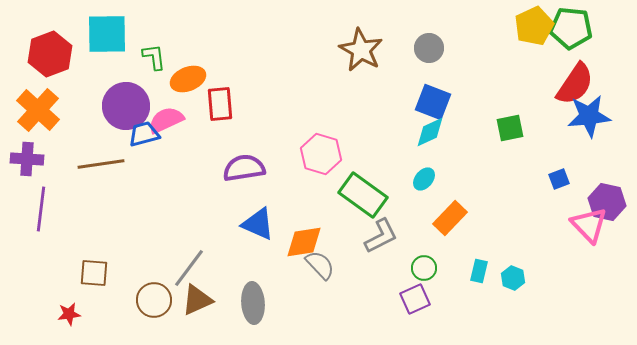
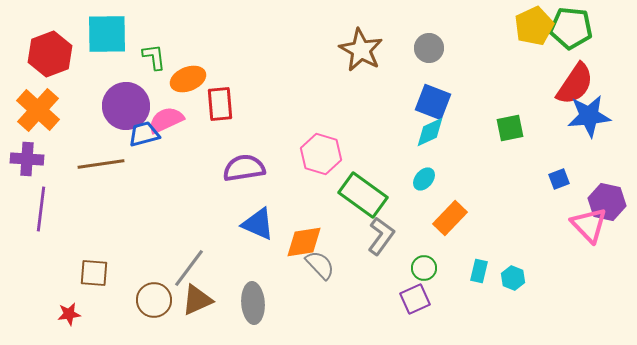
gray L-shape at (381, 236): rotated 27 degrees counterclockwise
